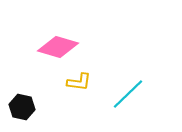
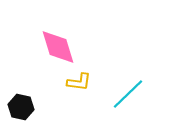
pink diamond: rotated 57 degrees clockwise
black hexagon: moved 1 px left
